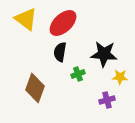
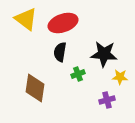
red ellipse: rotated 24 degrees clockwise
brown diamond: rotated 12 degrees counterclockwise
